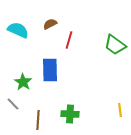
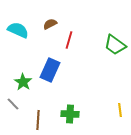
blue rectangle: rotated 25 degrees clockwise
